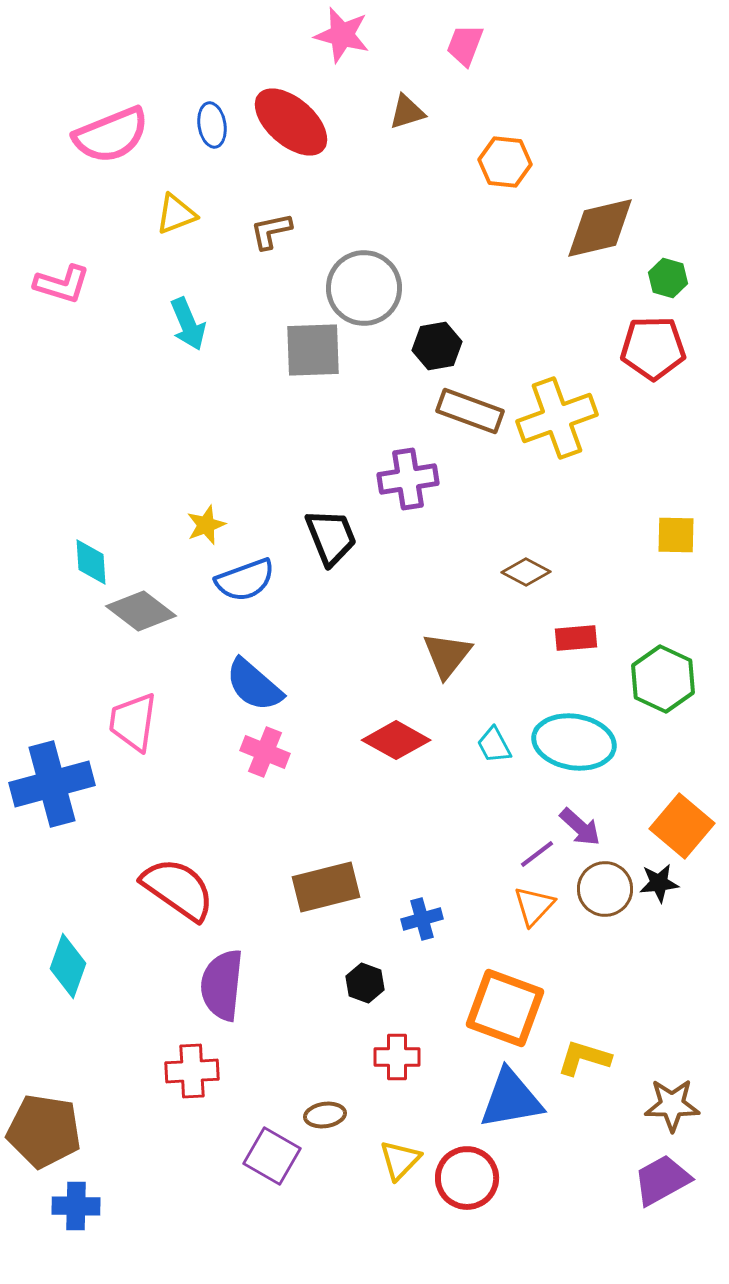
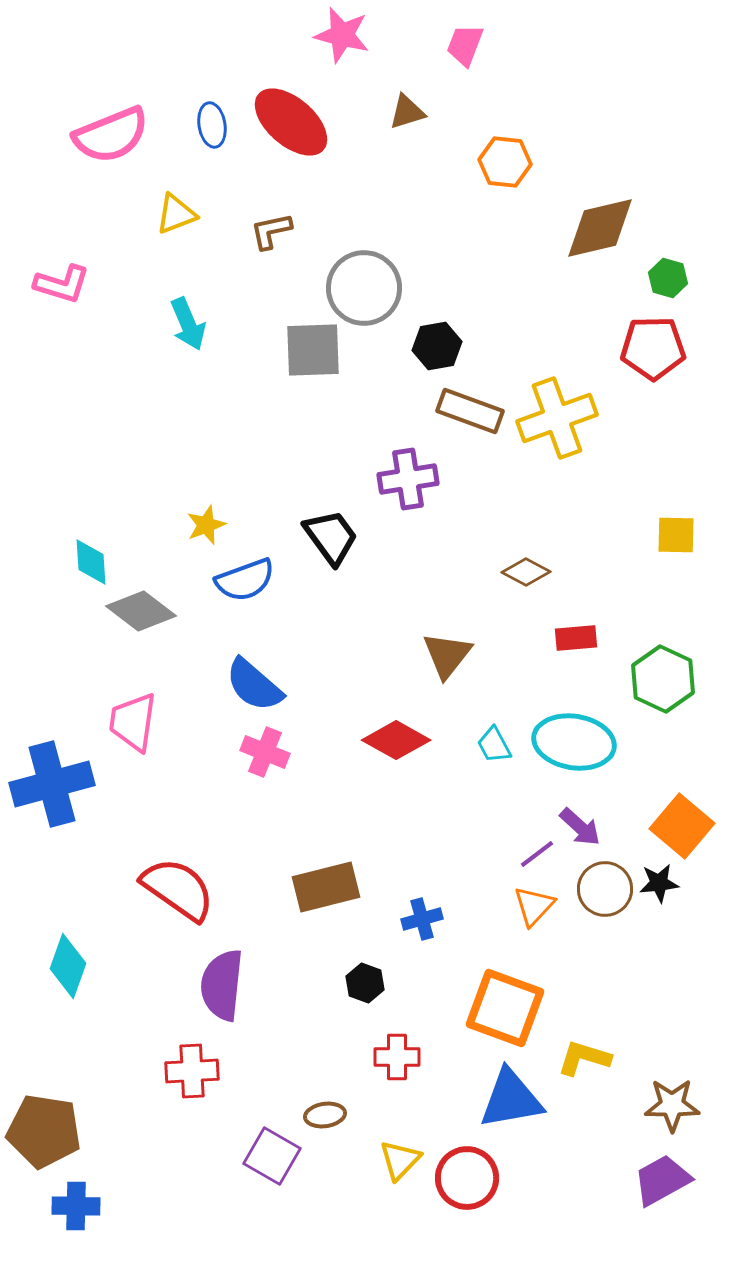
black trapezoid at (331, 537): rotated 14 degrees counterclockwise
